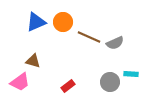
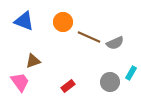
blue triangle: moved 12 px left, 1 px up; rotated 45 degrees clockwise
brown triangle: rotated 35 degrees counterclockwise
cyan rectangle: moved 1 px up; rotated 64 degrees counterclockwise
pink trapezoid: rotated 90 degrees counterclockwise
